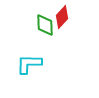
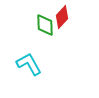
cyan L-shape: rotated 60 degrees clockwise
